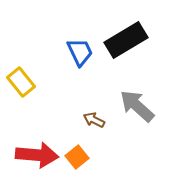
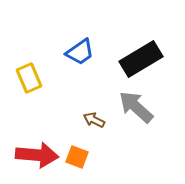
black rectangle: moved 15 px right, 19 px down
blue trapezoid: rotated 80 degrees clockwise
yellow rectangle: moved 8 px right, 4 px up; rotated 16 degrees clockwise
gray arrow: moved 1 px left, 1 px down
orange square: rotated 30 degrees counterclockwise
